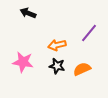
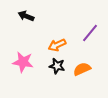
black arrow: moved 2 px left, 3 px down
purple line: moved 1 px right
orange arrow: rotated 12 degrees counterclockwise
